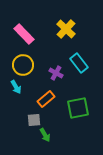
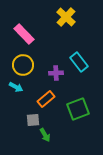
yellow cross: moved 12 px up
cyan rectangle: moved 1 px up
purple cross: rotated 32 degrees counterclockwise
cyan arrow: rotated 32 degrees counterclockwise
green square: moved 1 px down; rotated 10 degrees counterclockwise
gray square: moved 1 px left
